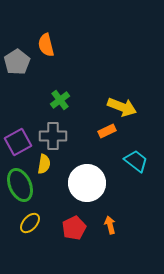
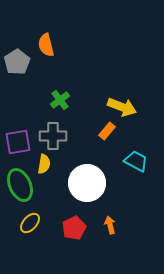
orange rectangle: rotated 24 degrees counterclockwise
purple square: rotated 20 degrees clockwise
cyan trapezoid: rotated 10 degrees counterclockwise
